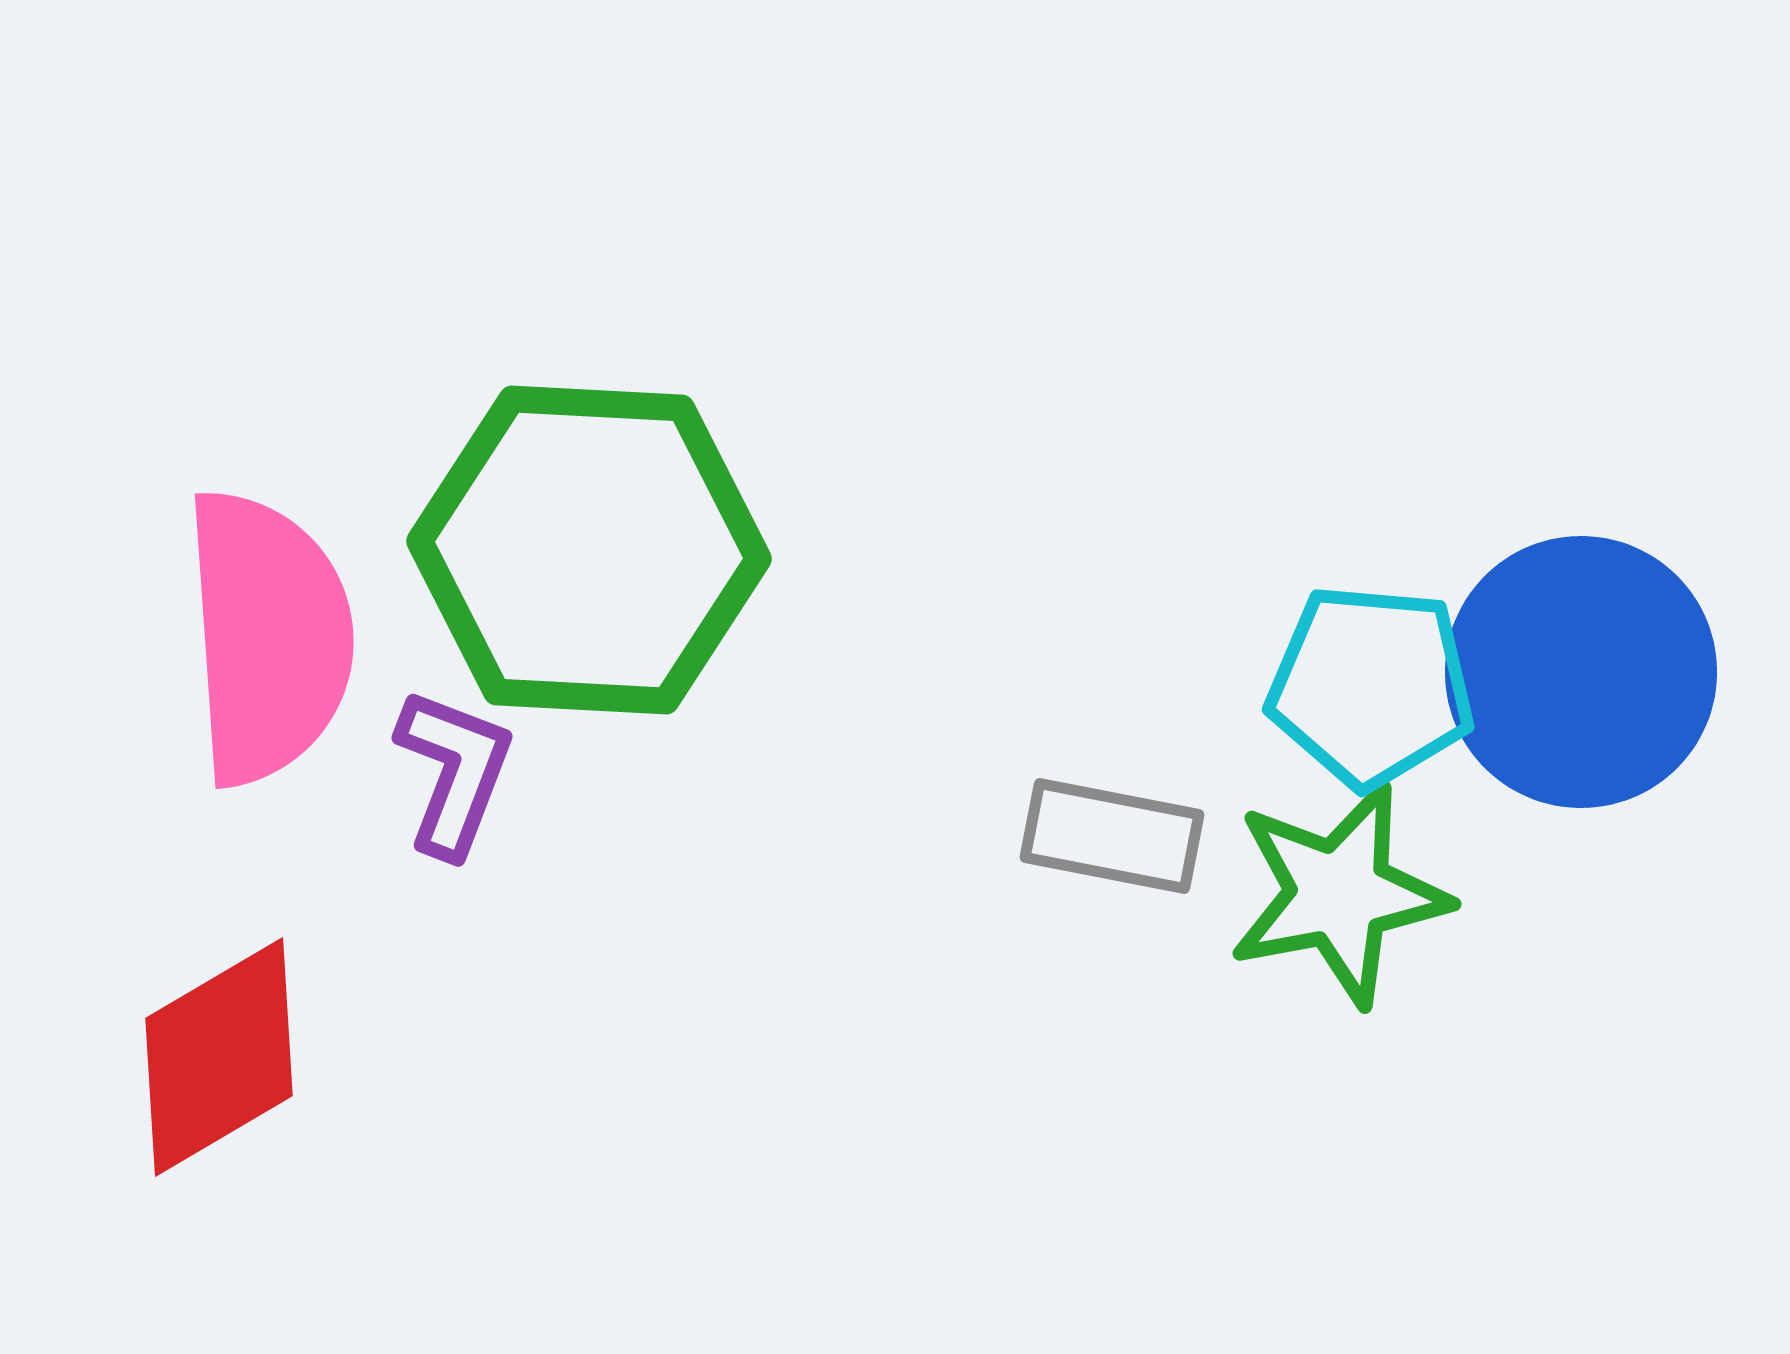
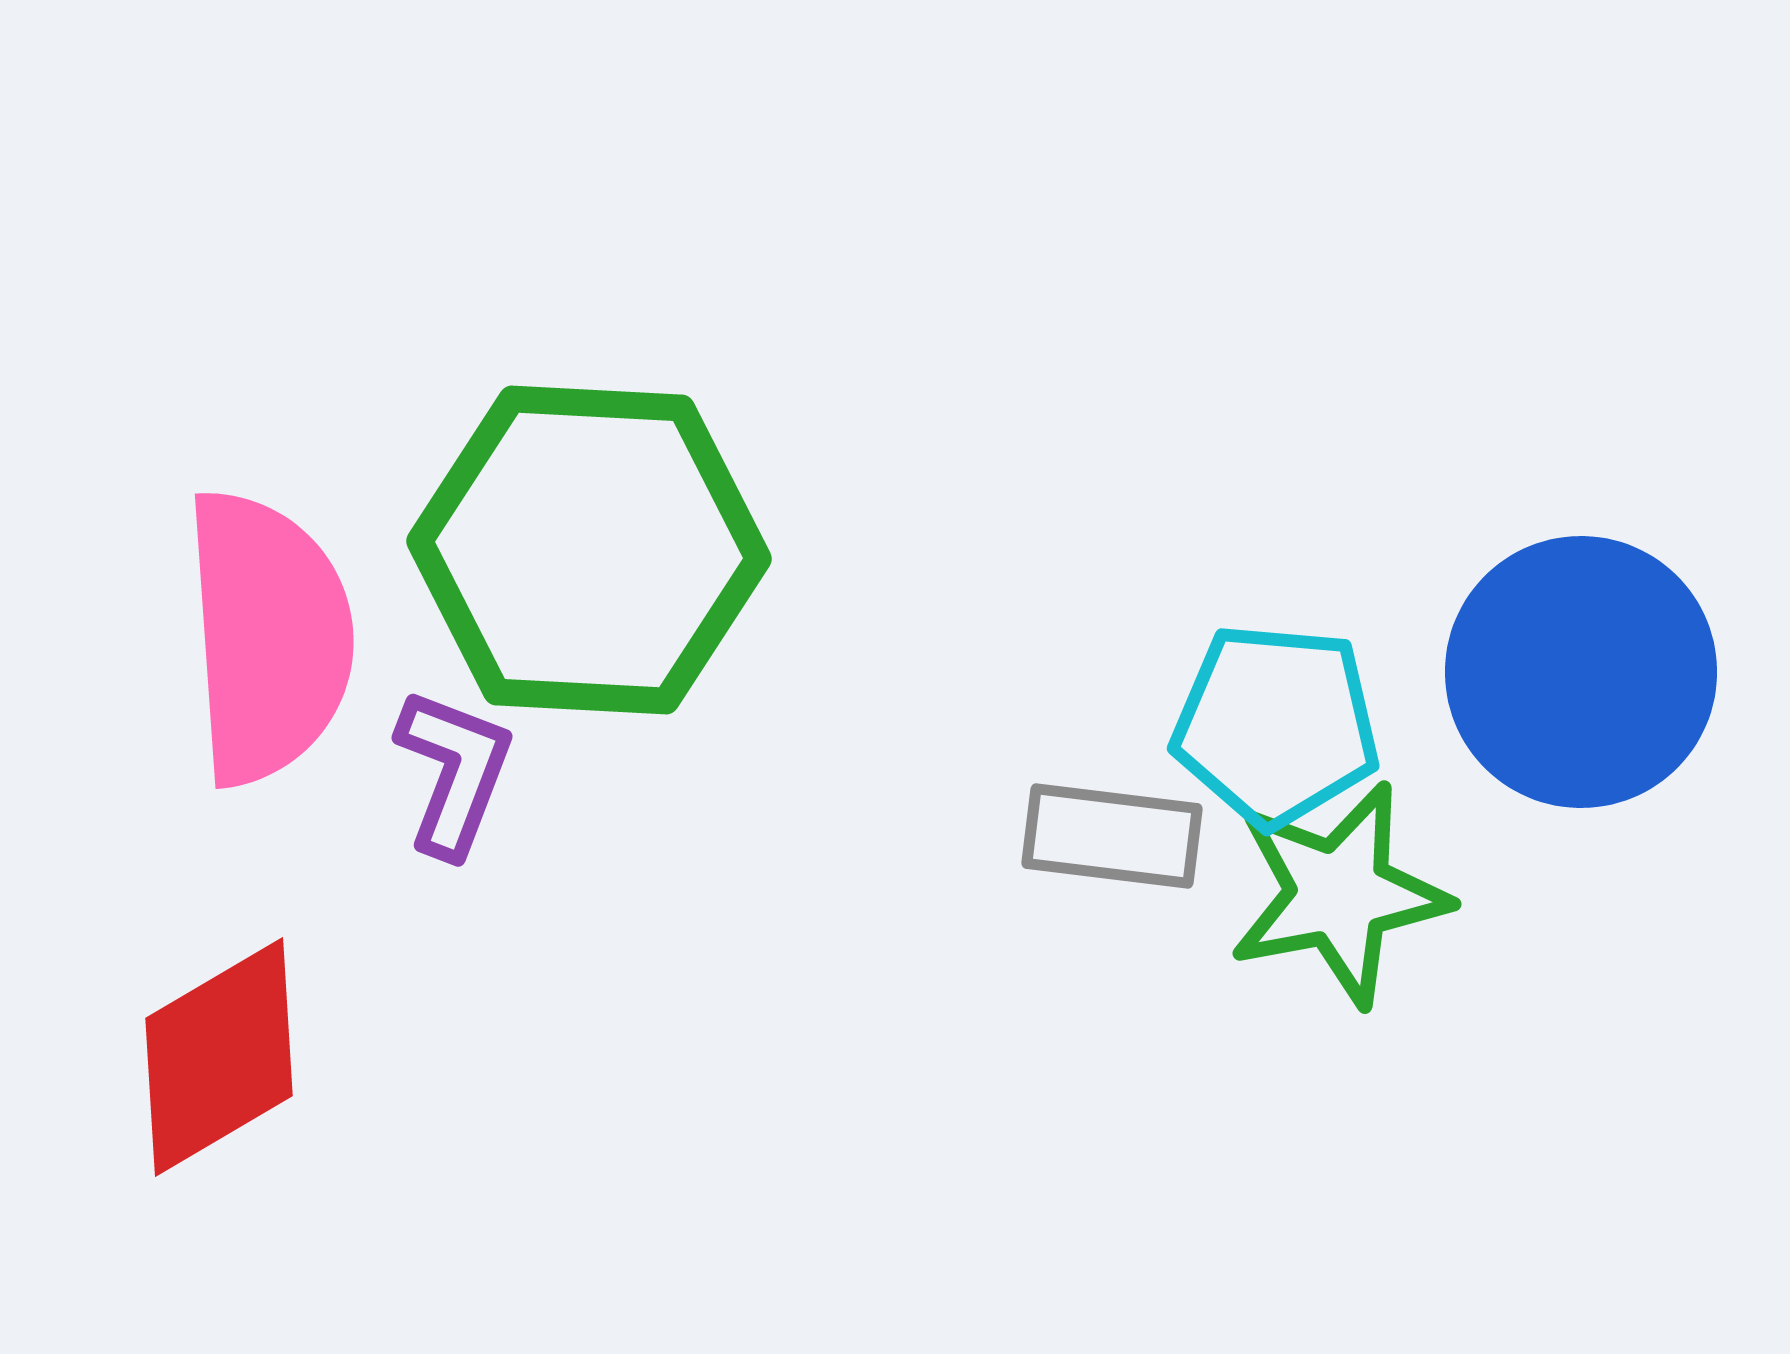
cyan pentagon: moved 95 px left, 39 px down
gray rectangle: rotated 4 degrees counterclockwise
